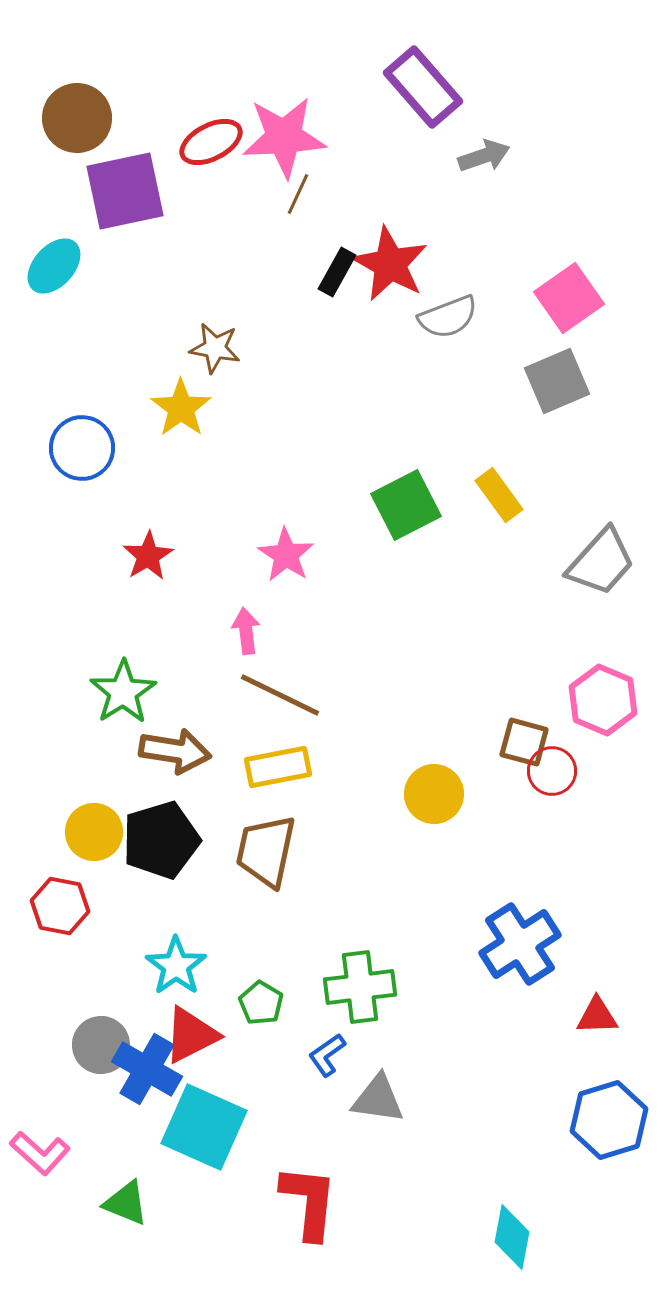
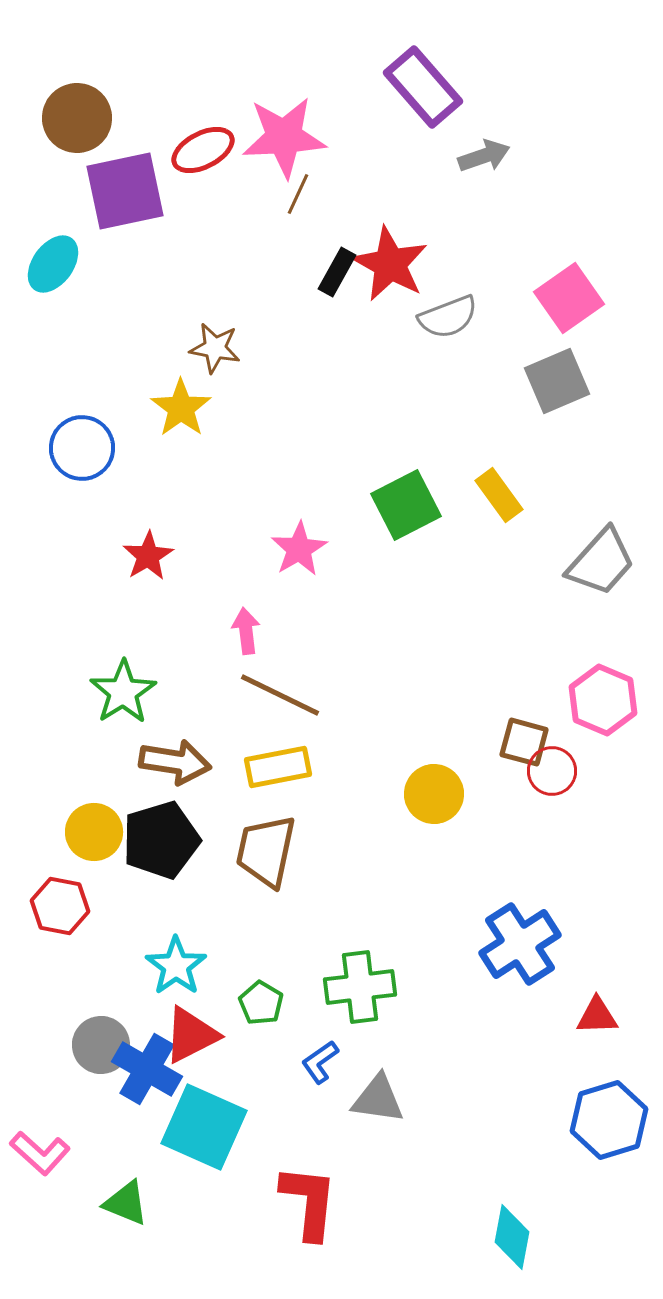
red ellipse at (211, 142): moved 8 px left, 8 px down
cyan ellipse at (54, 266): moved 1 px left, 2 px up; rotated 6 degrees counterclockwise
pink star at (286, 555): moved 13 px right, 6 px up; rotated 8 degrees clockwise
brown arrow at (175, 751): moved 11 px down
blue L-shape at (327, 1055): moved 7 px left, 7 px down
